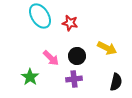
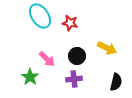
pink arrow: moved 4 px left, 1 px down
